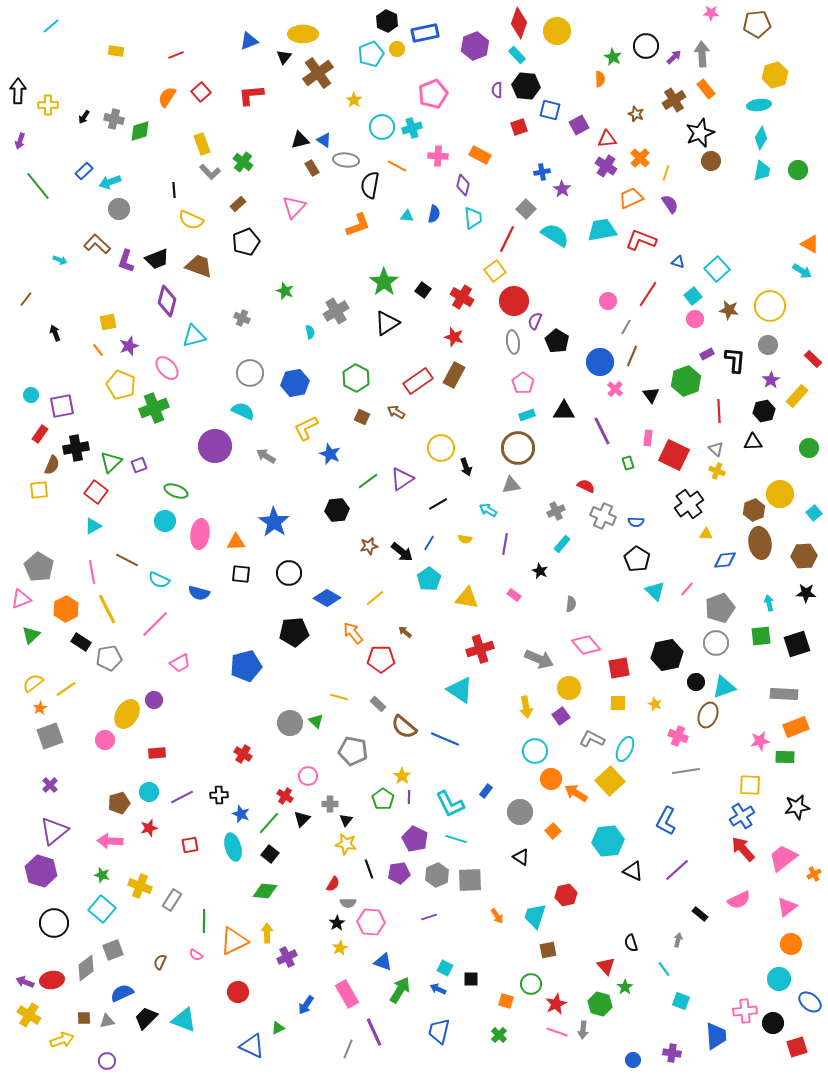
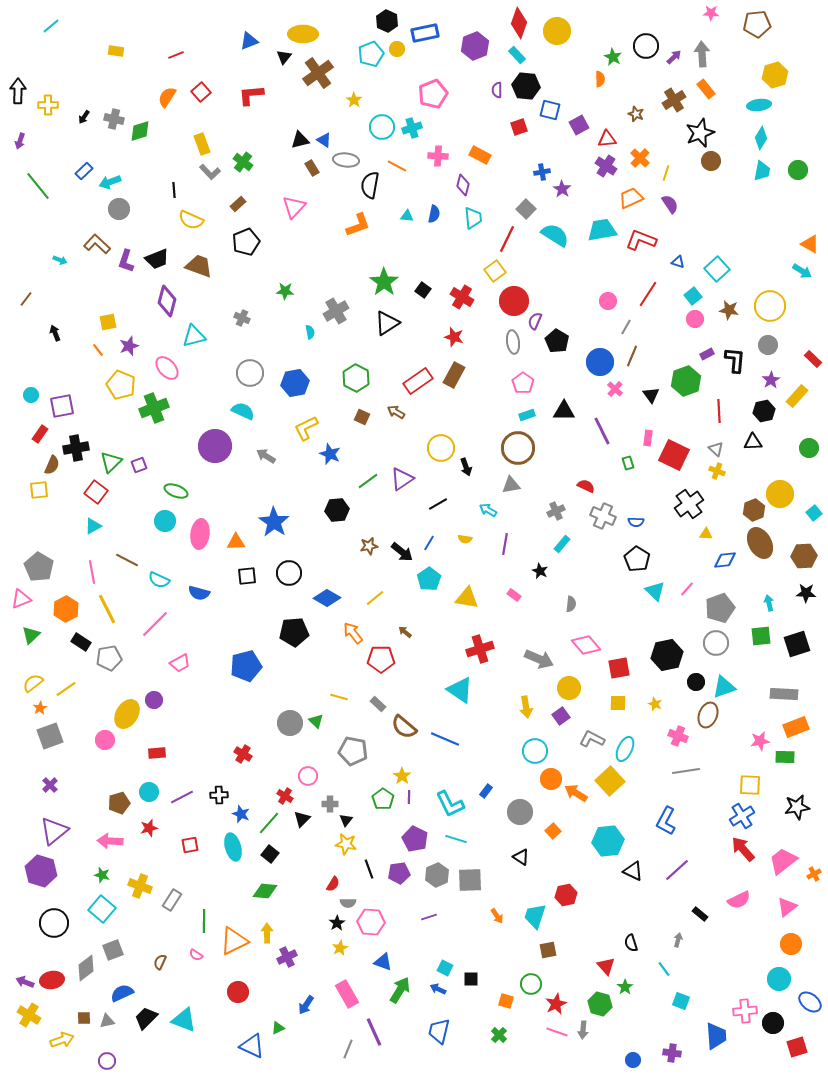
green star at (285, 291): rotated 18 degrees counterclockwise
brown ellipse at (760, 543): rotated 20 degrees counterclockwise
black square at (241, 574): moved 6 px right, 2 px down; rotated 12 degrees counterclockwise
pink trapezoid at (783, 858): moved 3 px down
